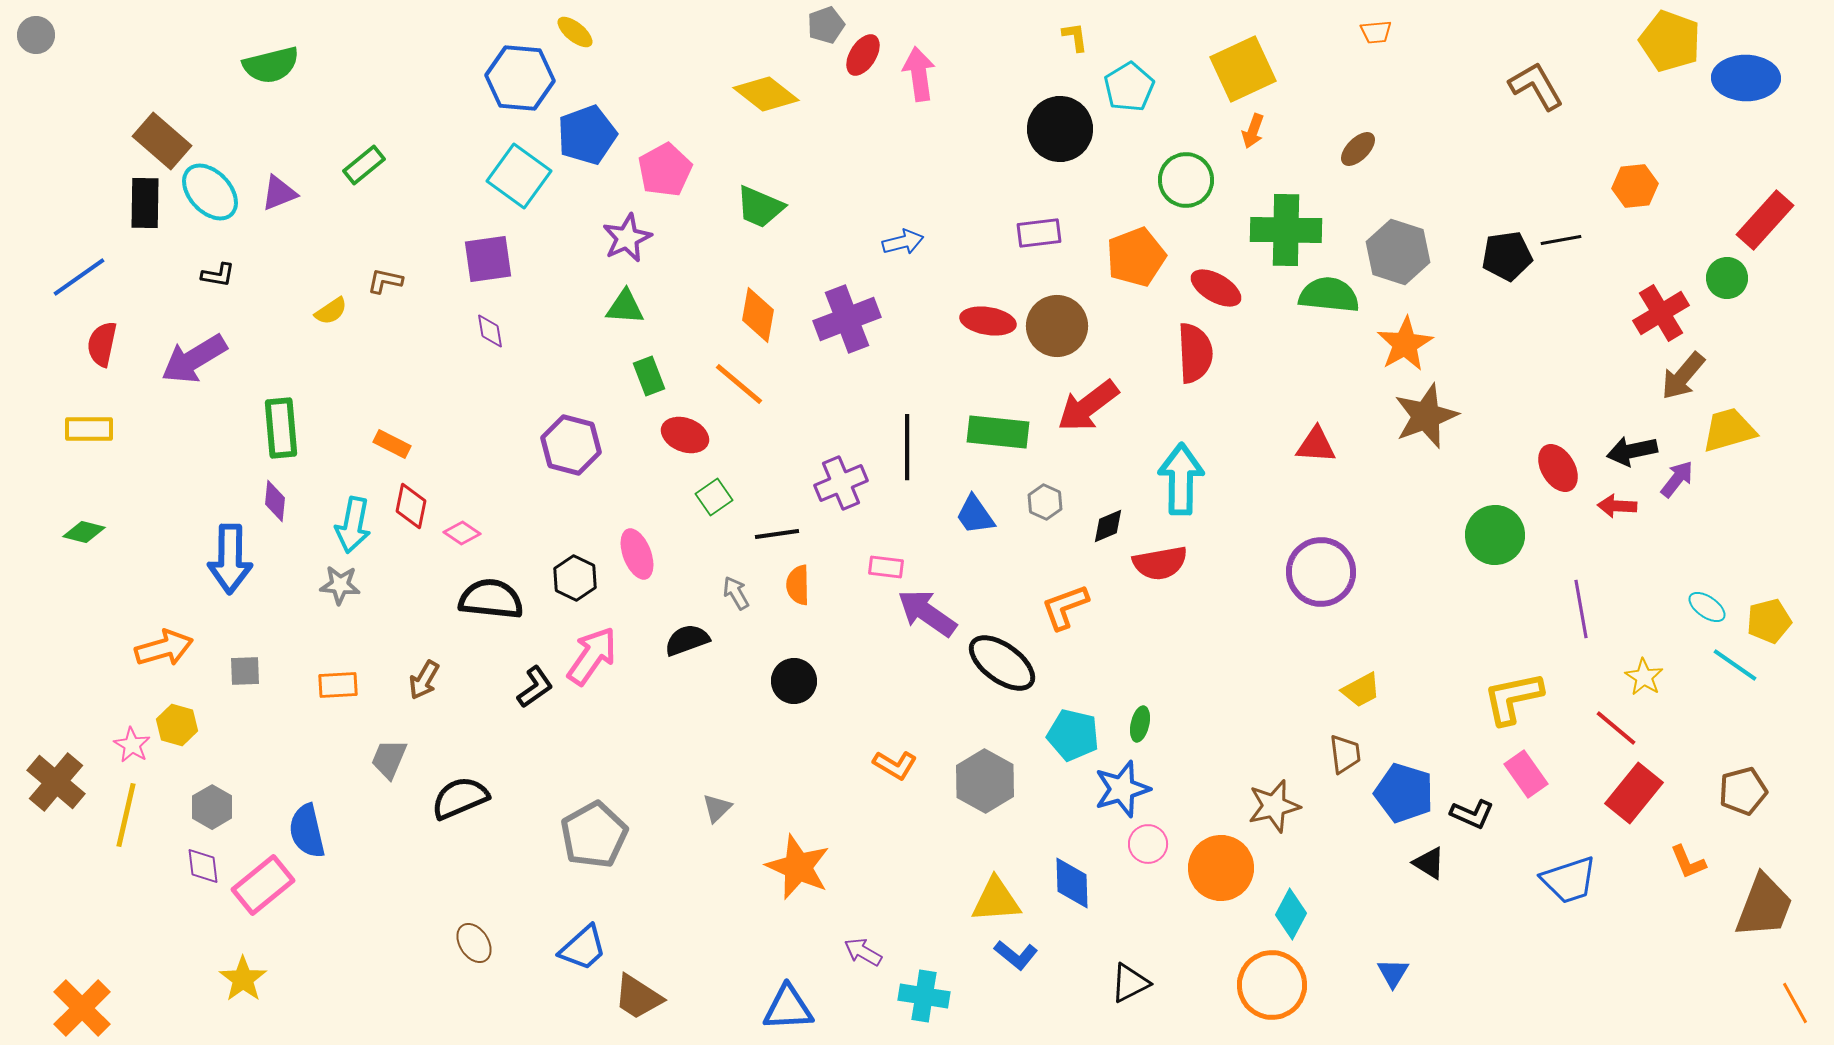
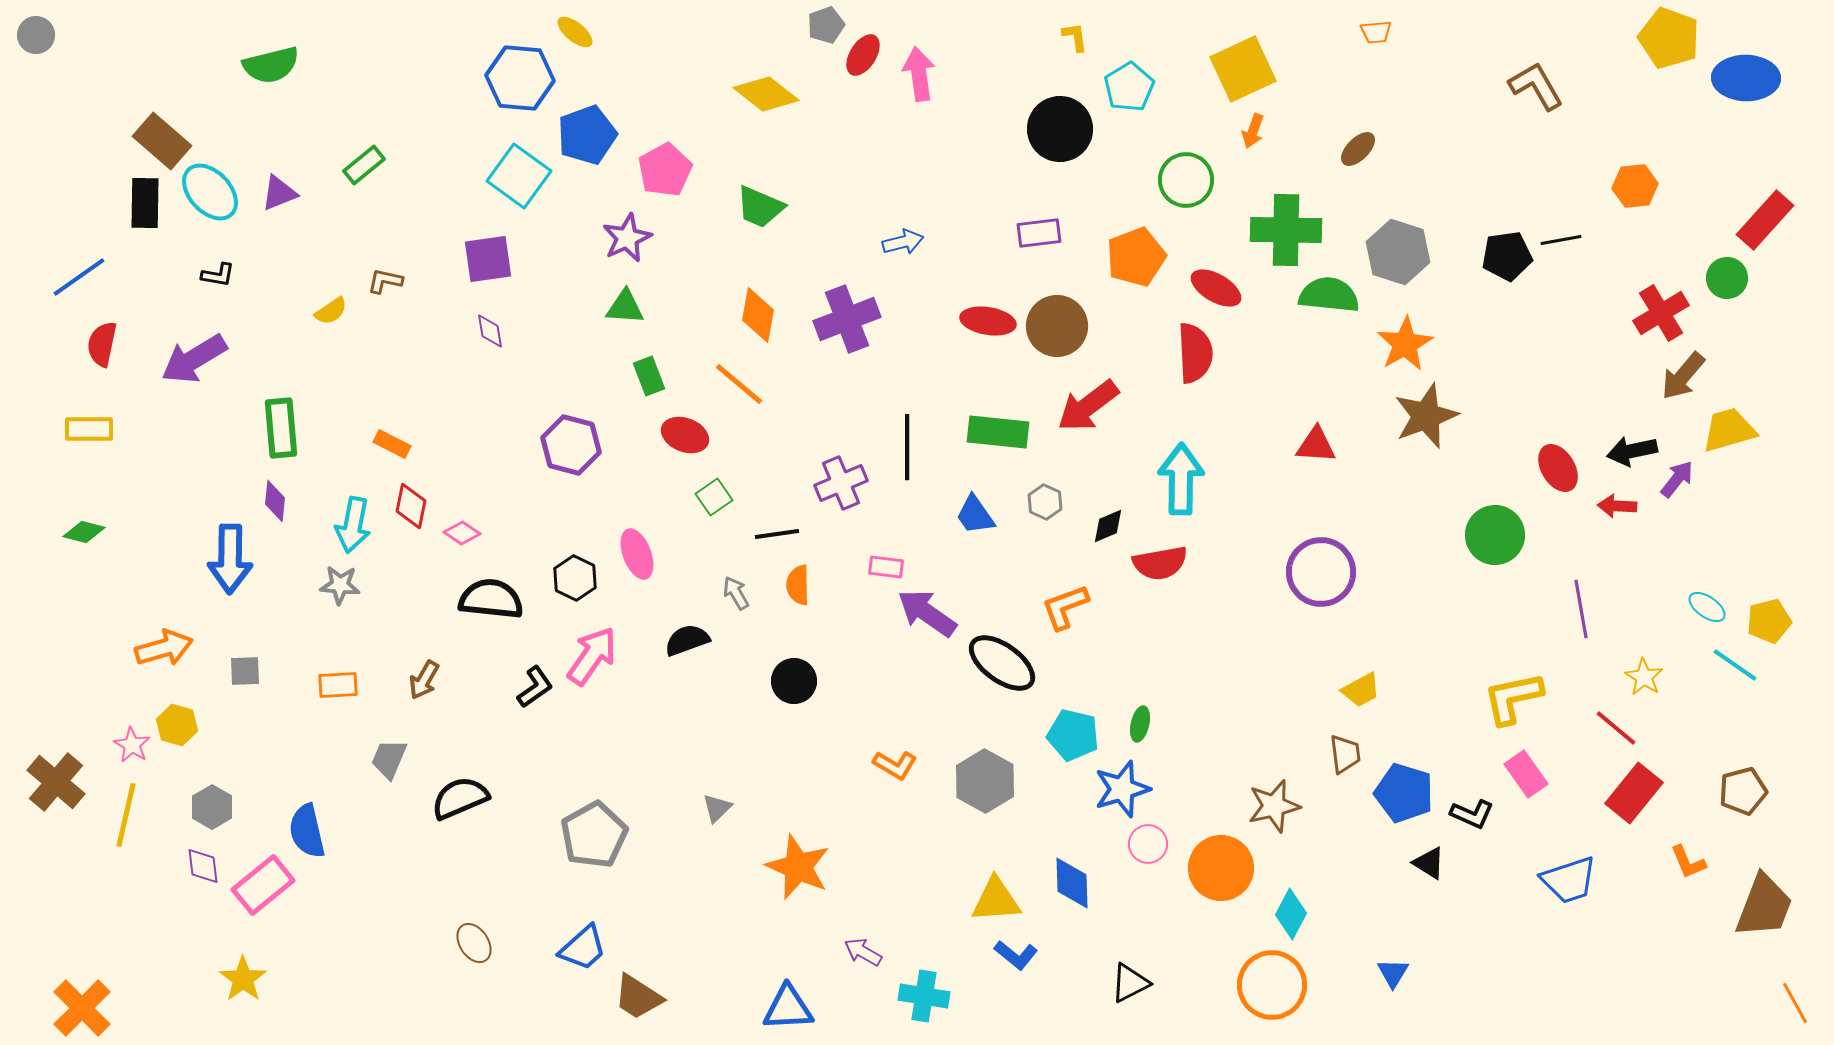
yellow pentagon at (1670, 41): moved 1 px left, 3 px up
